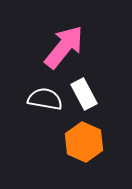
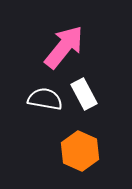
orange hexagon: moved 4 px left, 9 px down
